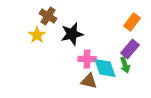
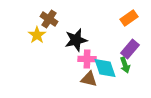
brown cross: moved 1 px right, 3 px down
orange rectangle: moved 3 px left, 4 px up; rotated 18 degrees clockwise
black star: moved 4 px right, 6 px down
brown triangle: moved 2 px up
